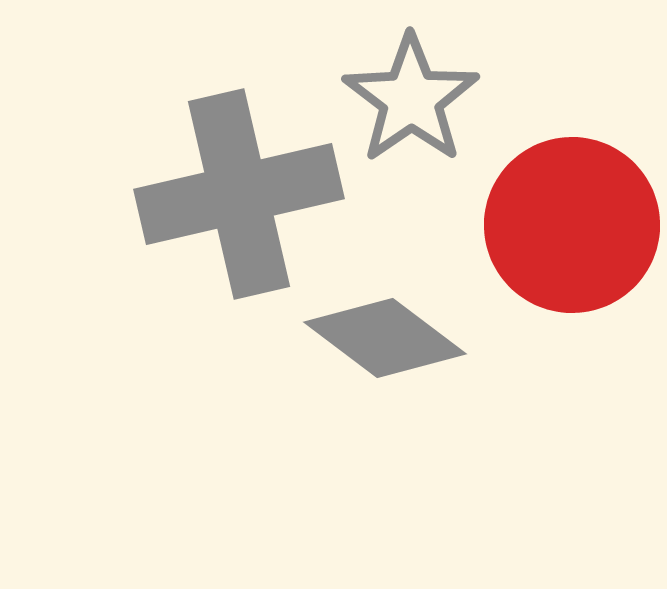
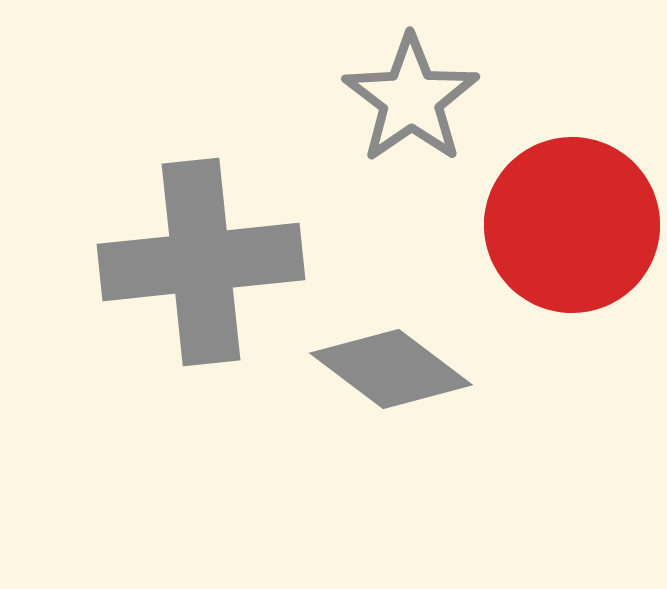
gray cross: moved 38 px left, 68 px down; rotated 7 degrees clockwise
gray diamond: moved 6 px right, 31 px down
